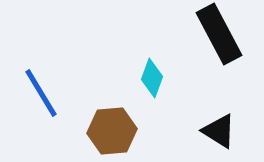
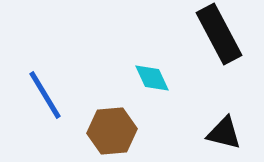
cyan diamond: rotated 45 degrees counterclockwise
blue line: moved 4 px right, 2 px down
black triangle: moved 5 px right, 2 px down; rotated 18 degrees counterclockwise
